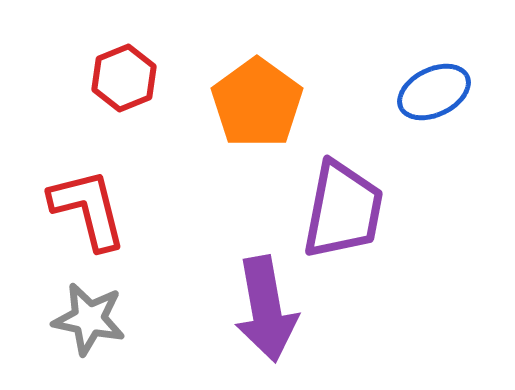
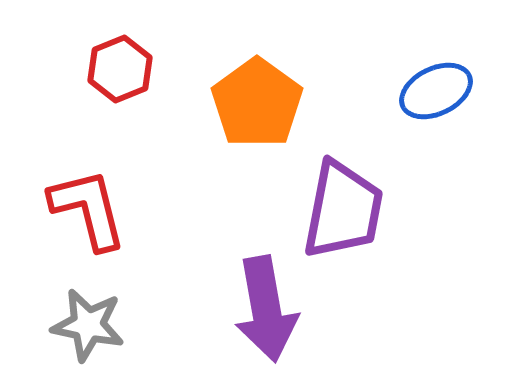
red hexagon: moved 4 px left, 9 px up
blue ellipse: moved 2 px right, 1 px up
gray star: moved 1 px left, 6 px down
